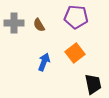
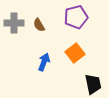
purple pentagon: rotated 20 degrees counterclockwise
